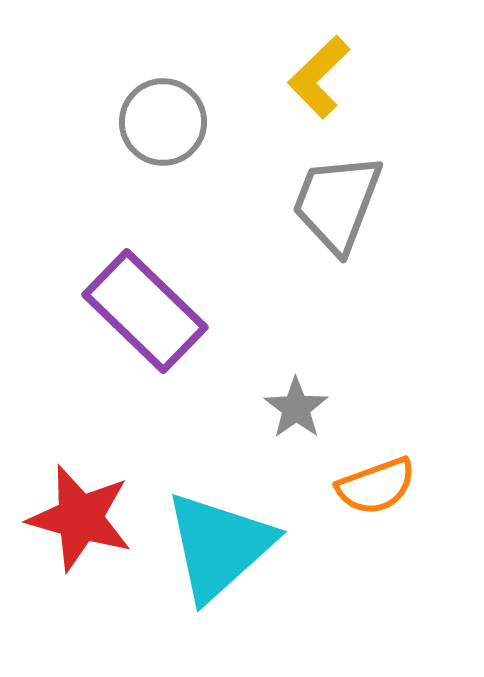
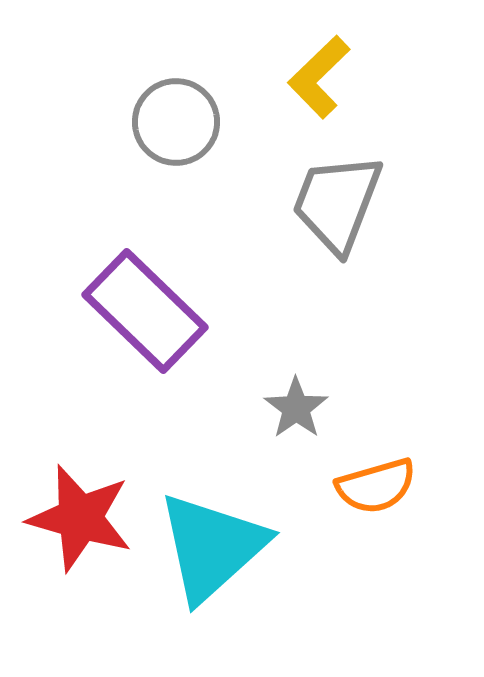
gray circle: moved 13 px right
orange semicircle: rotated 4 degrees clockwise
cyan triangle: moved 7 px left, 1 px down
